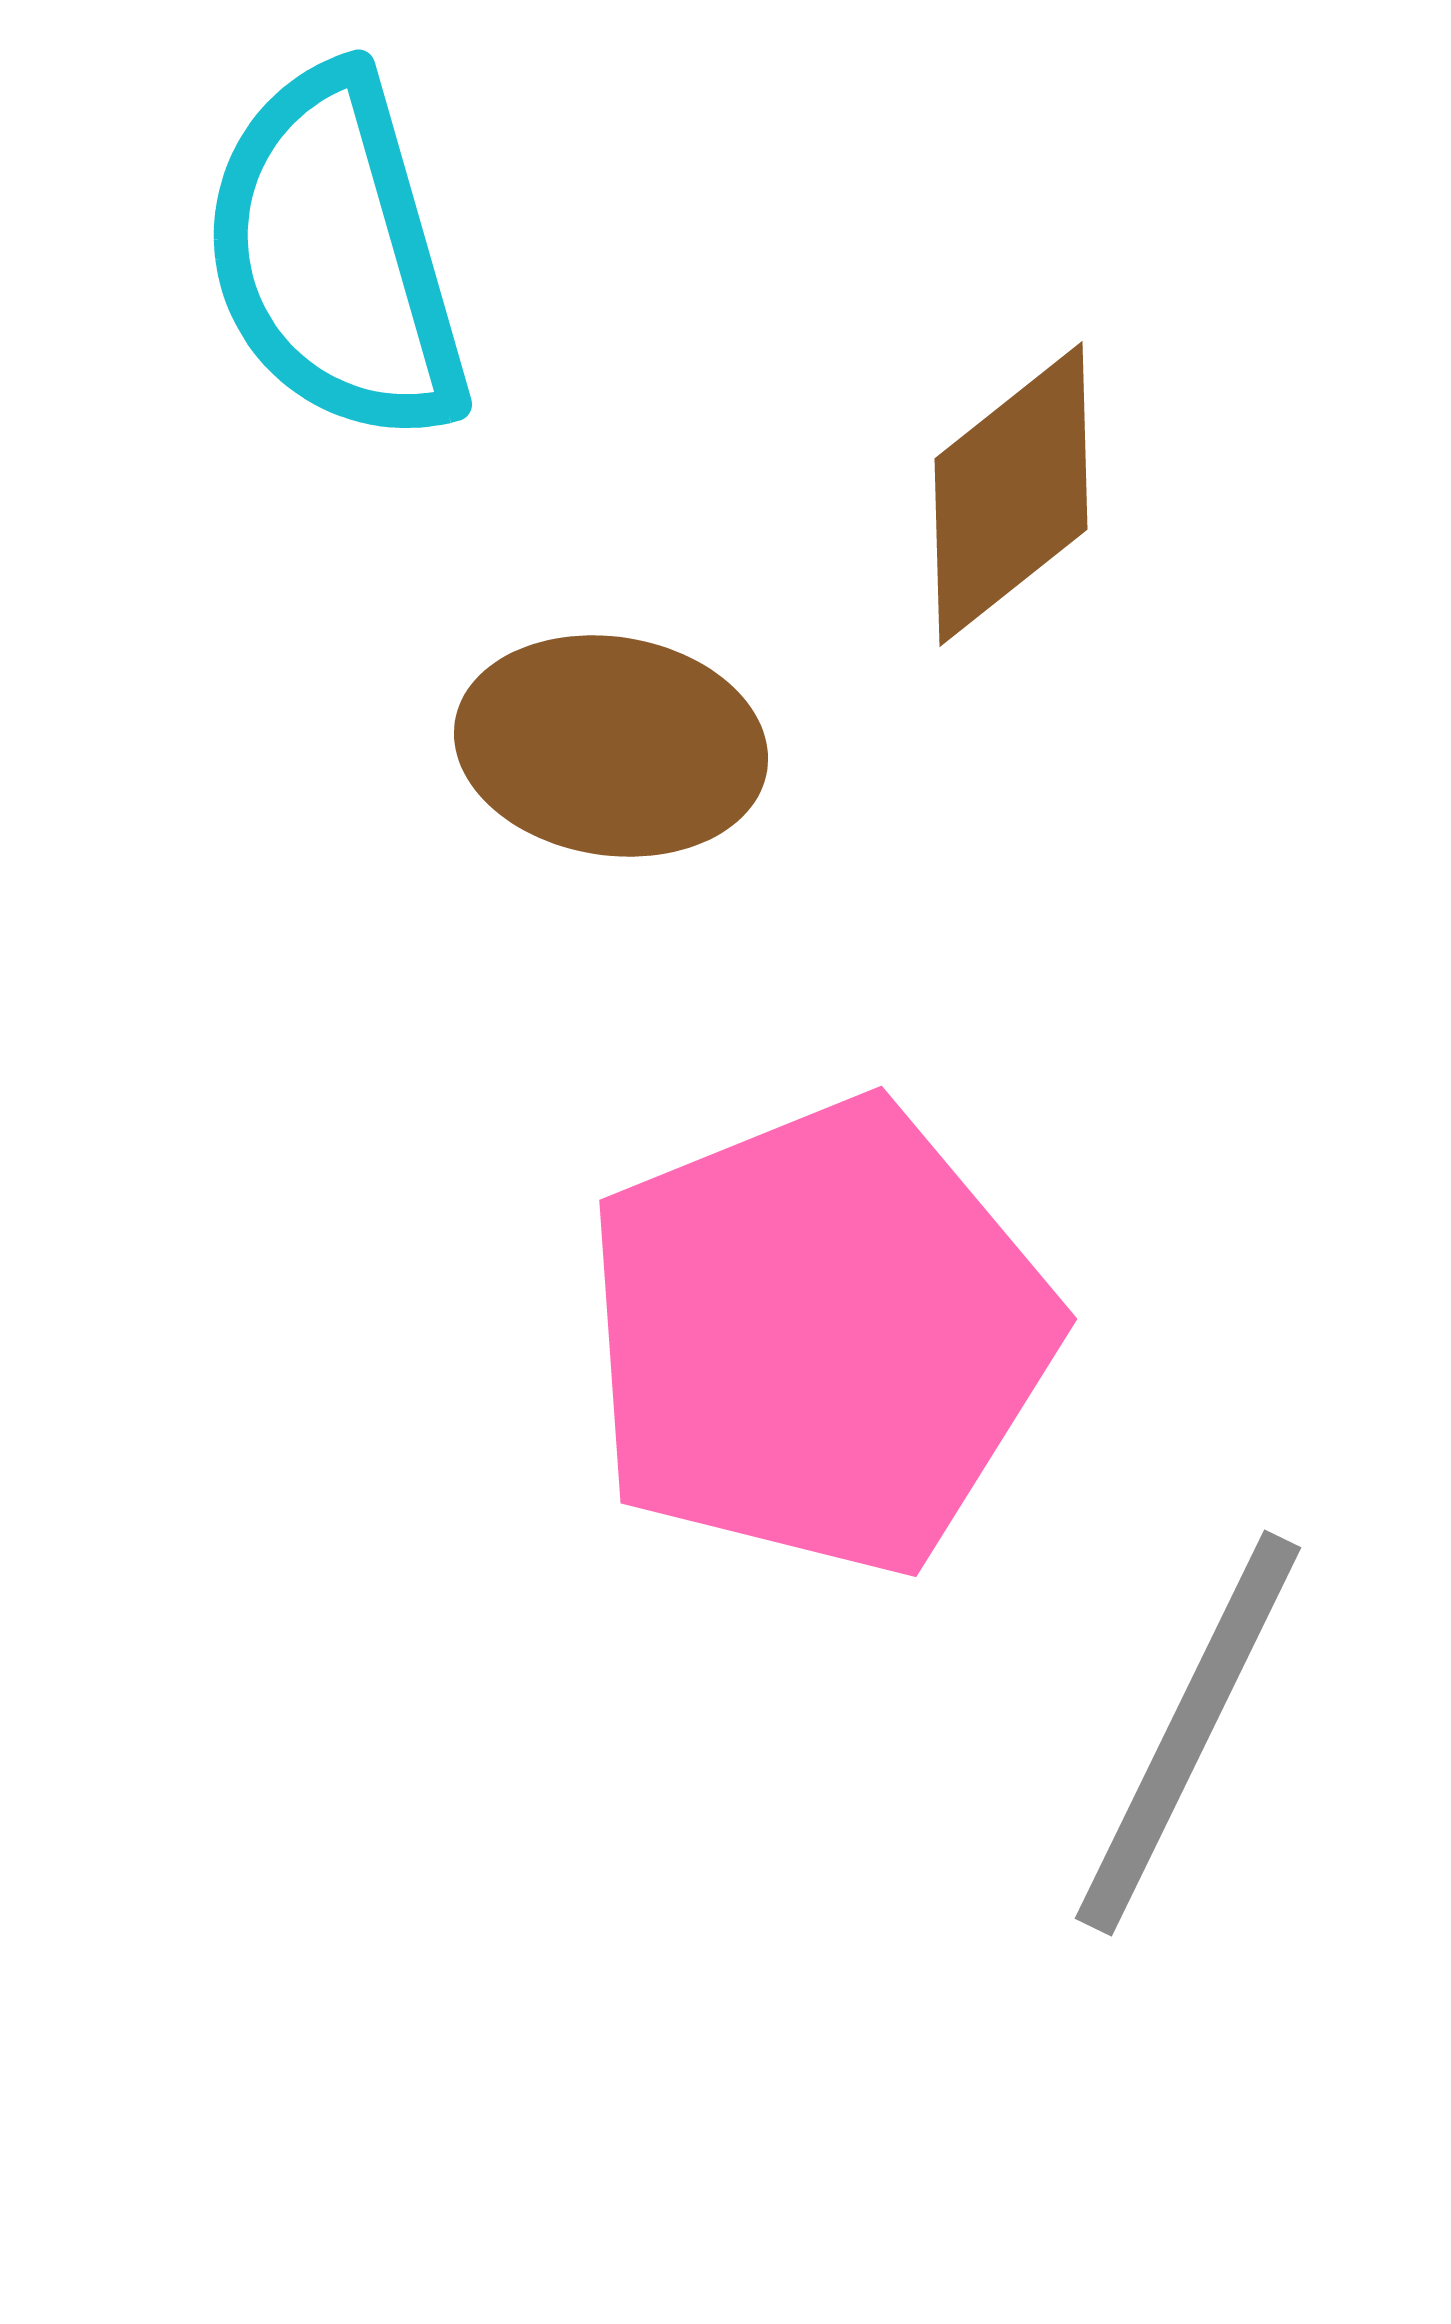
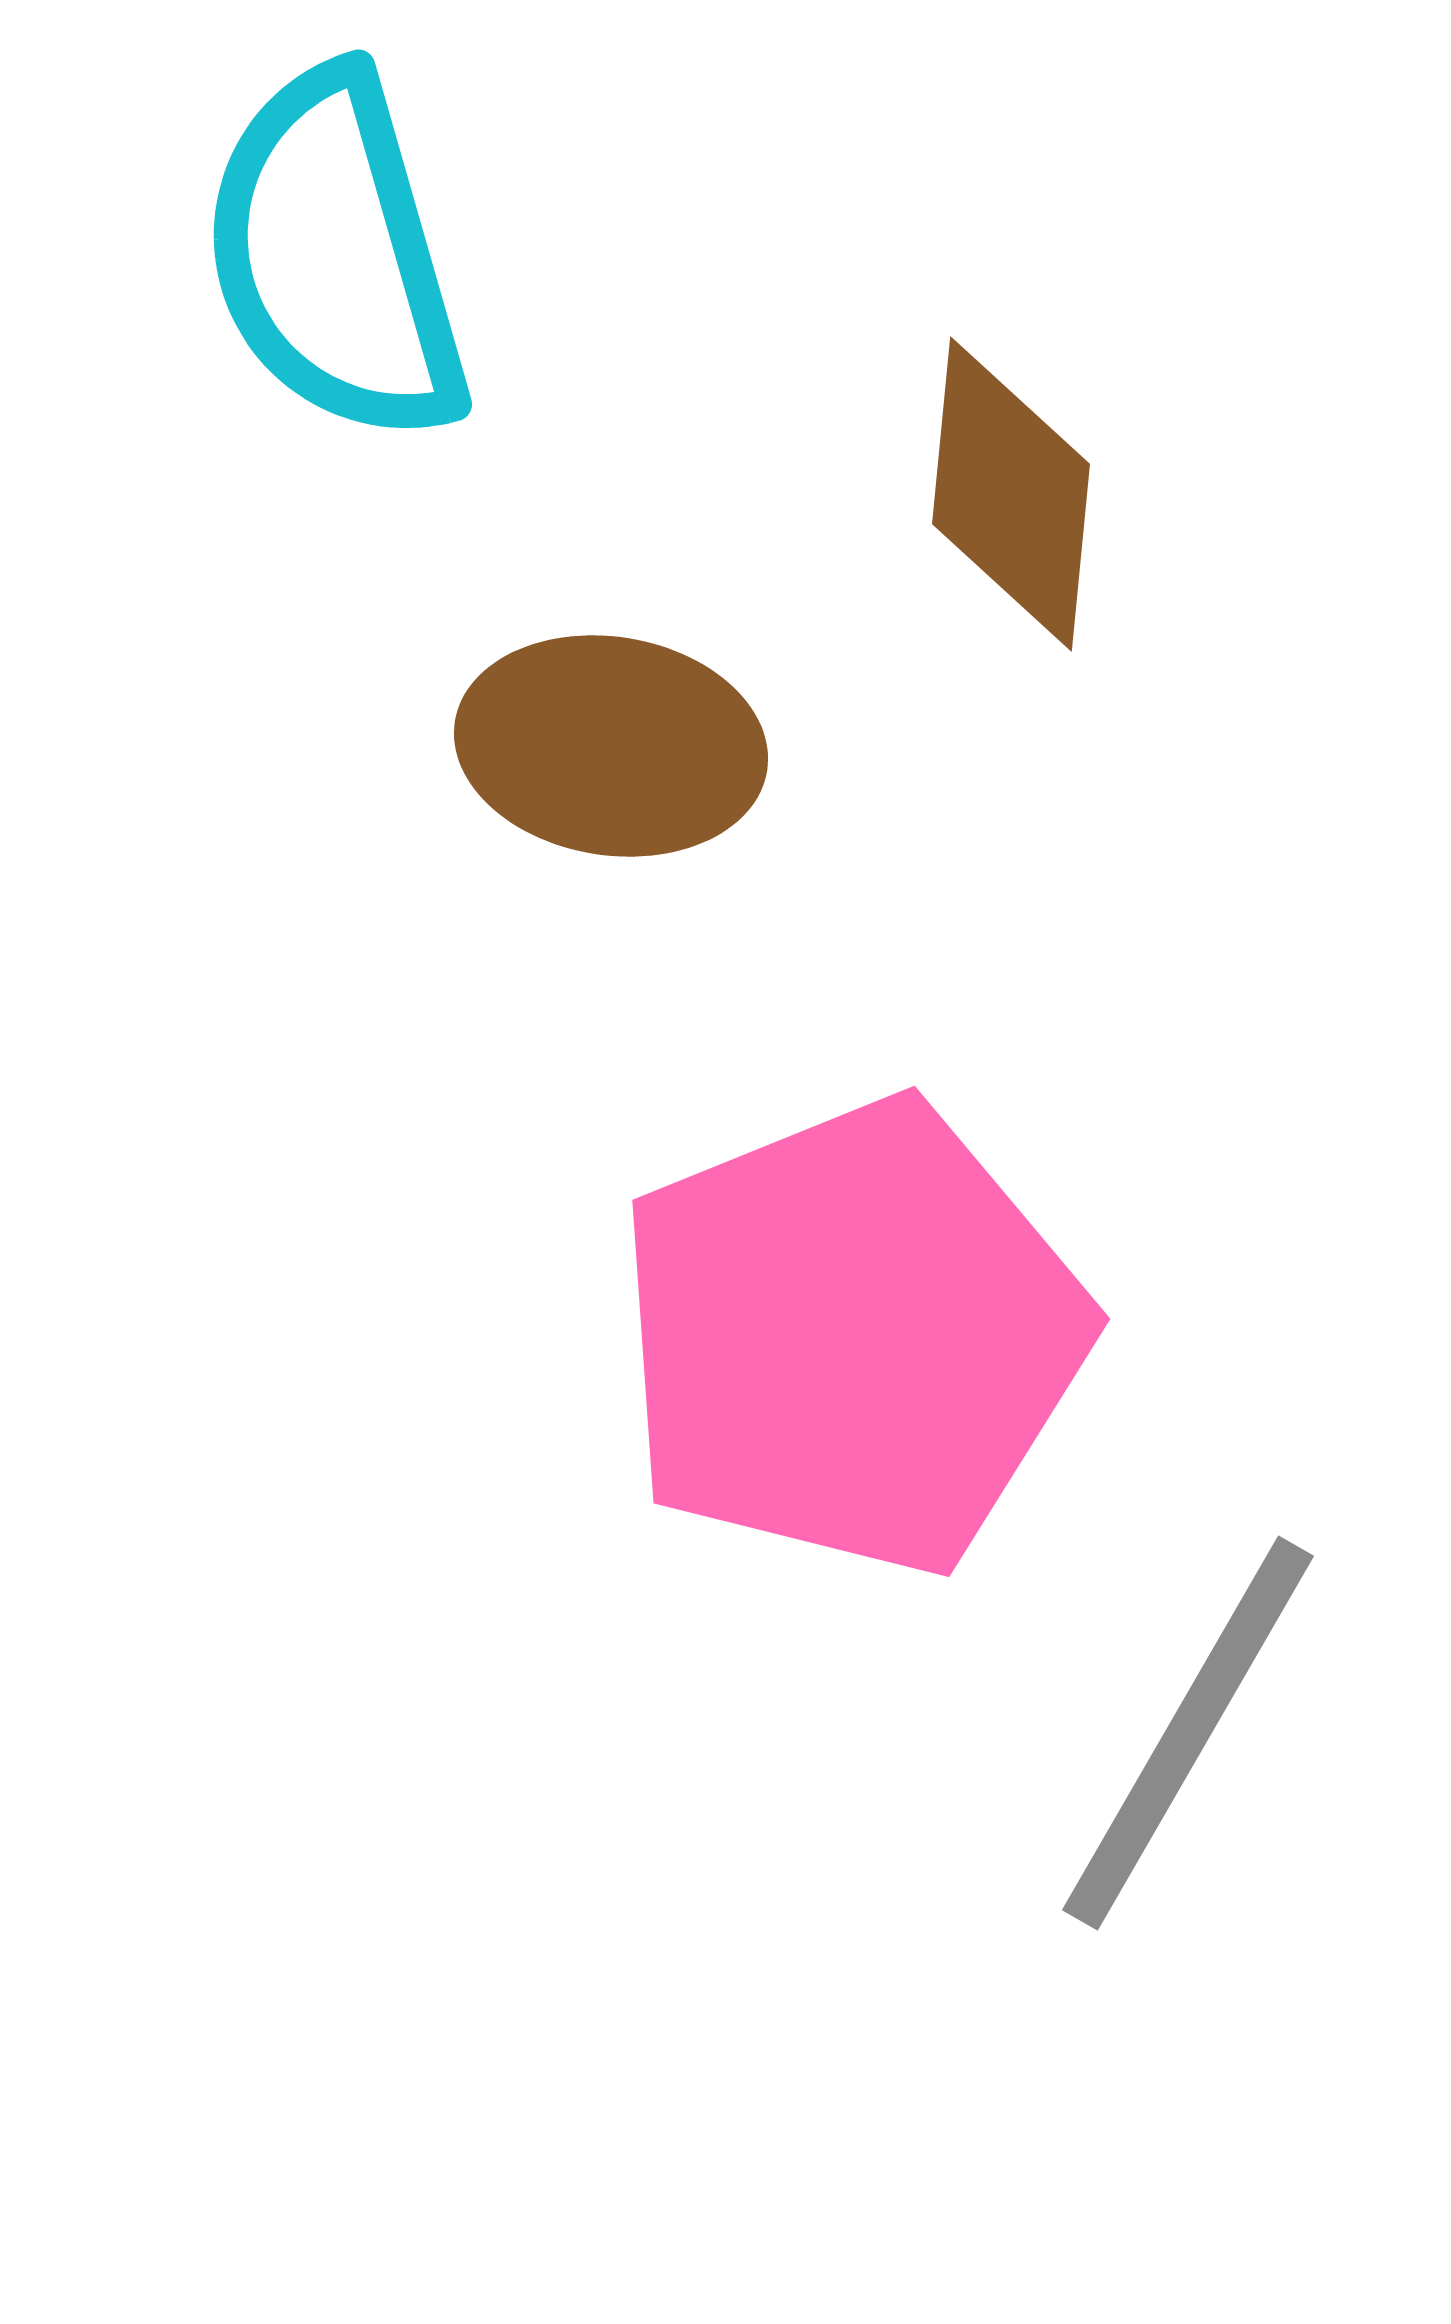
brown diamond: rotated 46 degrees counterclockwise
pink pentagon: moved 33 px right
gray line: rotated 4 degrees clockwise
